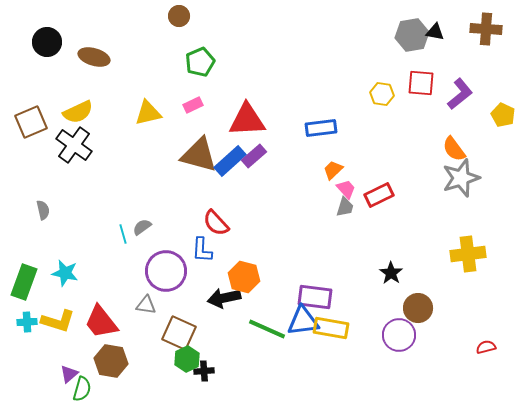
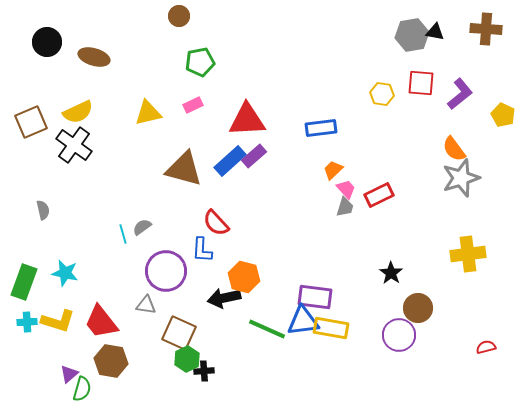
green pentagon at (200, 62): rotated 12 degrees clockwise
brown triangle at (199, 155): moved 15 px left, 14 px down
